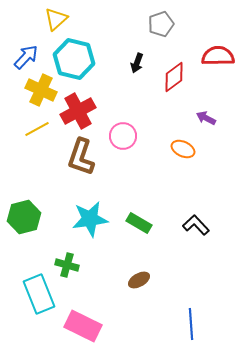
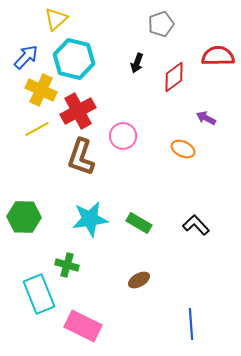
green hexagon: rotated 16 degrees clockwise
